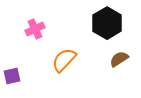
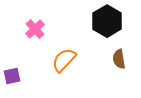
black hexagon: moved 2 px up
pink cross: rotated 18 degrees counterclockwise
brown semicircle: rotated 66 degrees counterclockwise
